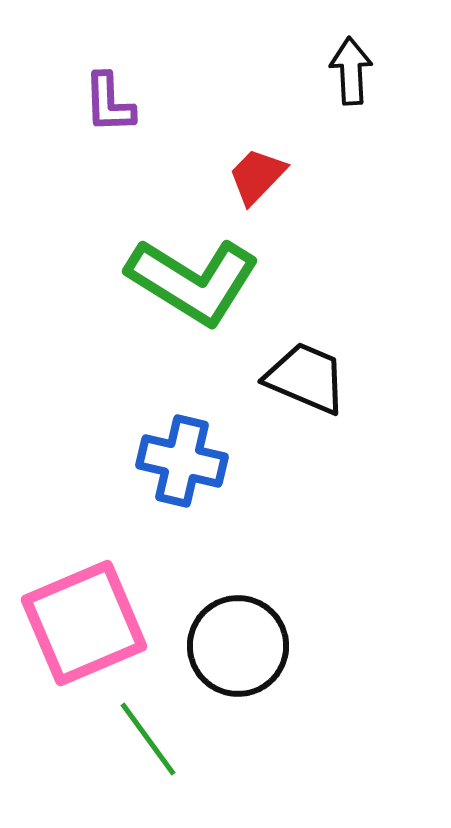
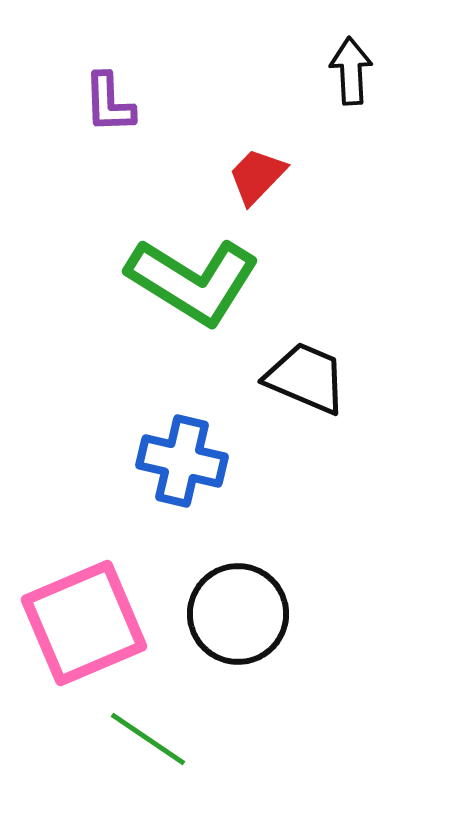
black circle: moved 32 px up
green line: rotated 20 degrees counterclockwise
